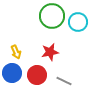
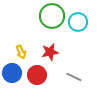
yellow arrow: moved 5 px right
gray line: moved 10 px right, 4 px up
